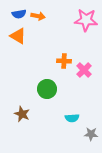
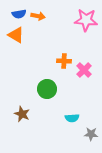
orange triangle: moved 2 px left, 1 px up
